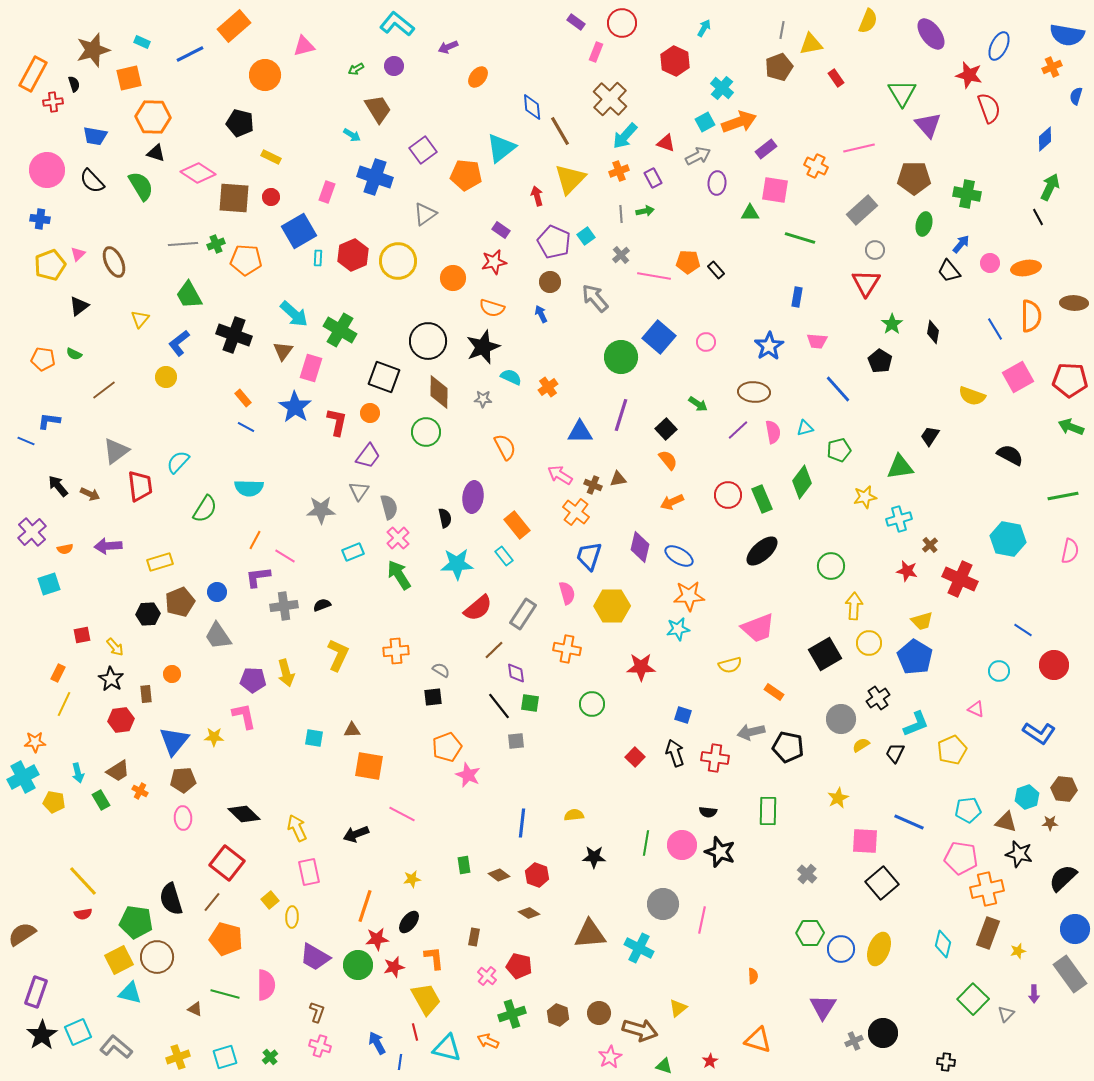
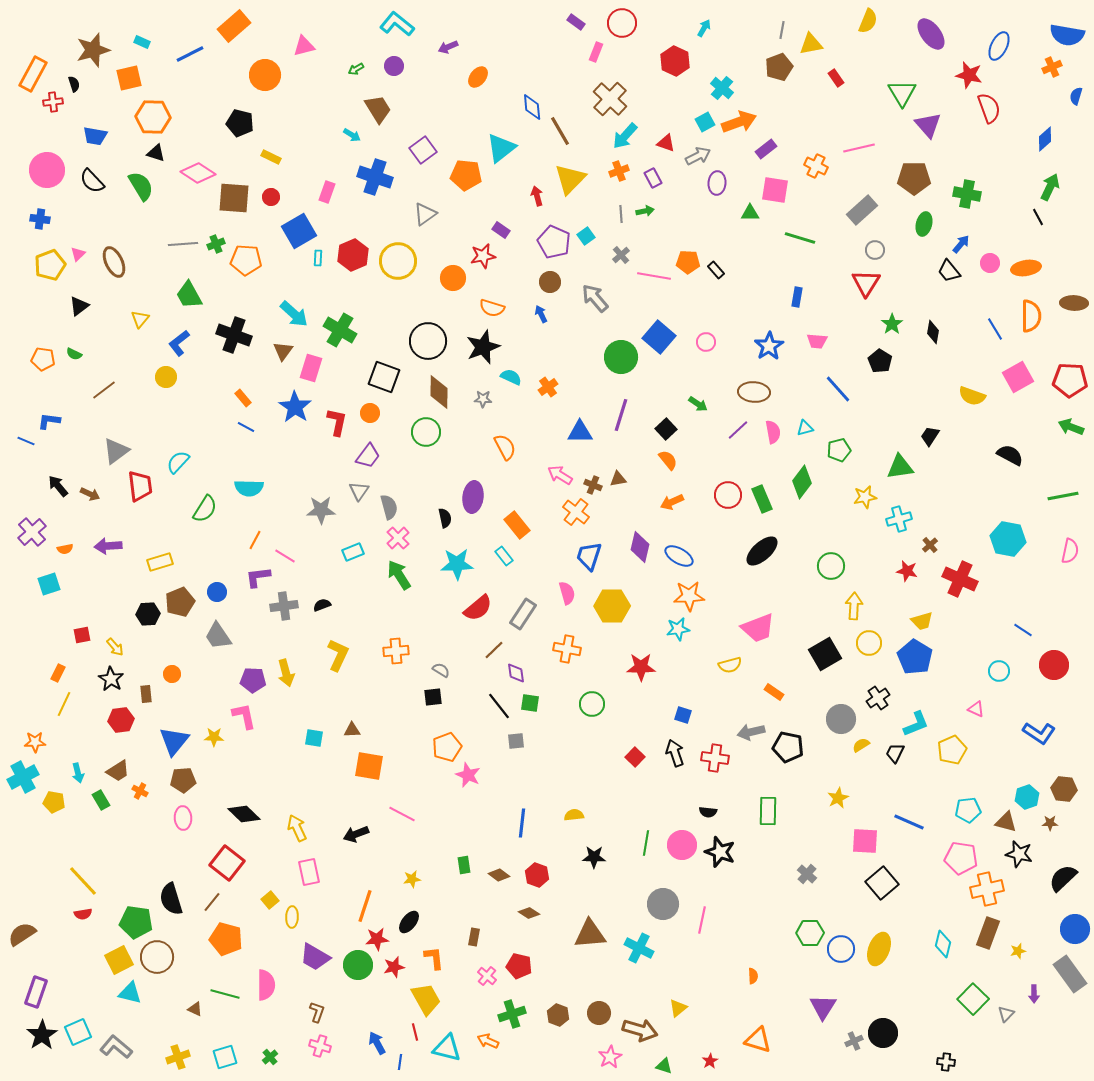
red star at (494, 262): moved 11 px left, 6 px up
